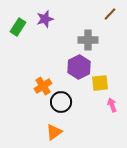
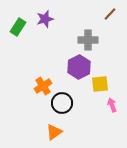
yellow square: moved 1 px down
black circle: moved 1 px right, 1 px down
